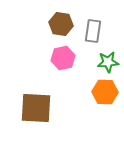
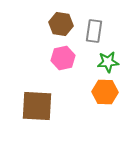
gray rectangle: moved 1 px right
brown square: moved 1 px right, 2 px up
